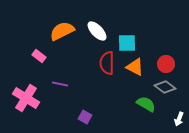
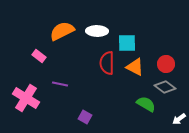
white ellipse: rotated 45 degrees counterclockwise
white arrow: rotated 32 degrees clockwise
